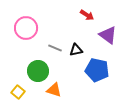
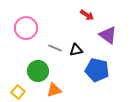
orange triangle: rotated 35 degrees counterclockwise
